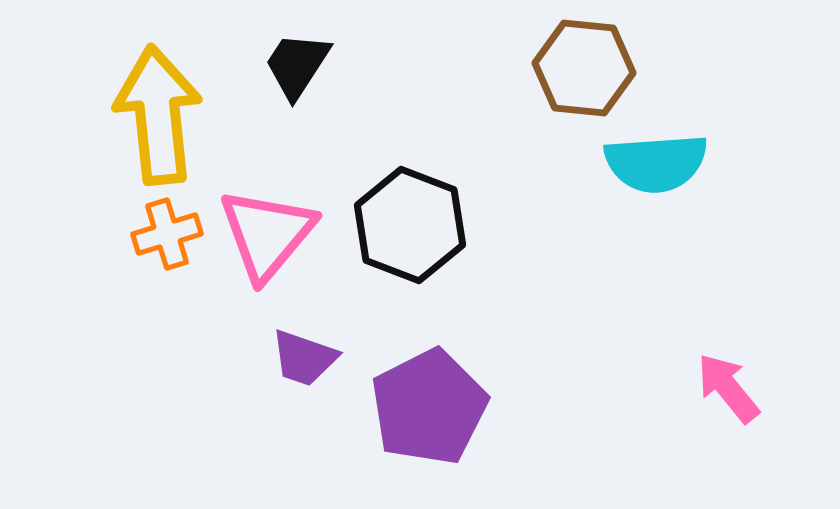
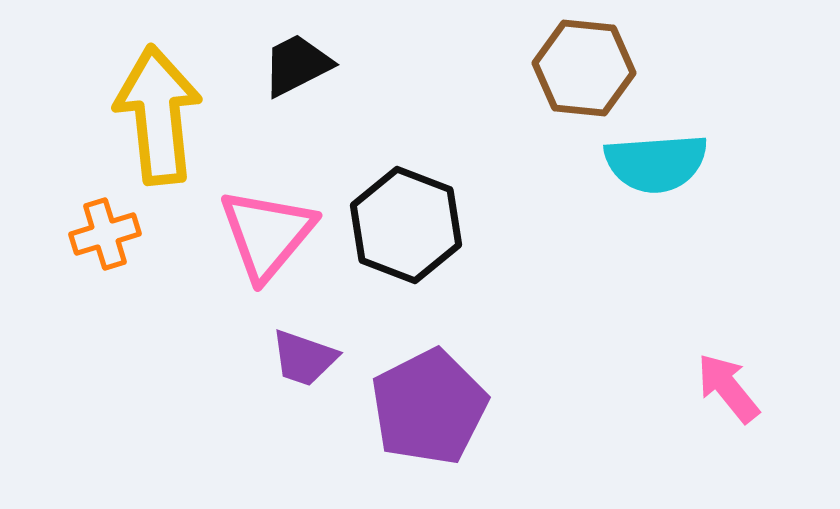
black trapezoid: rotated 30 degrees clockwise
black hexagon: moved 4 px left
orange cross: moved 62 px left
